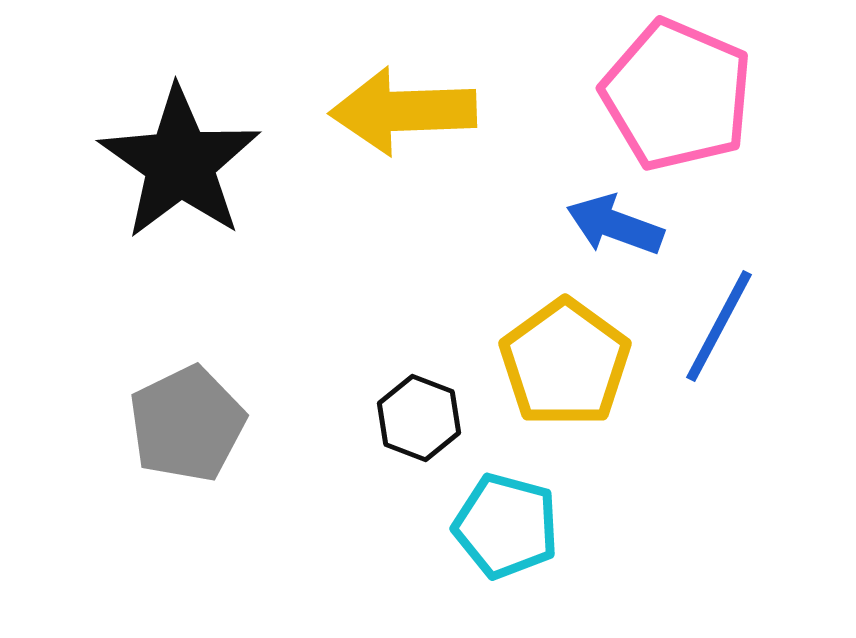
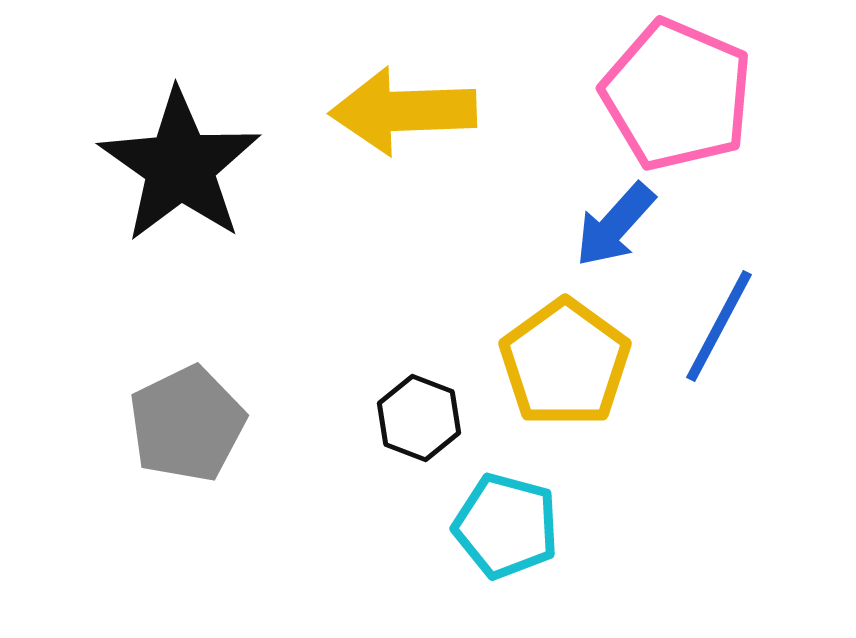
black star: moved 3 px down
blue arrow: rotated 68 degrees counterclockwise
